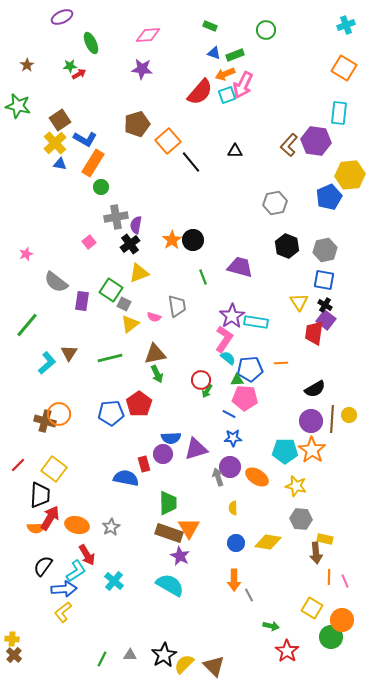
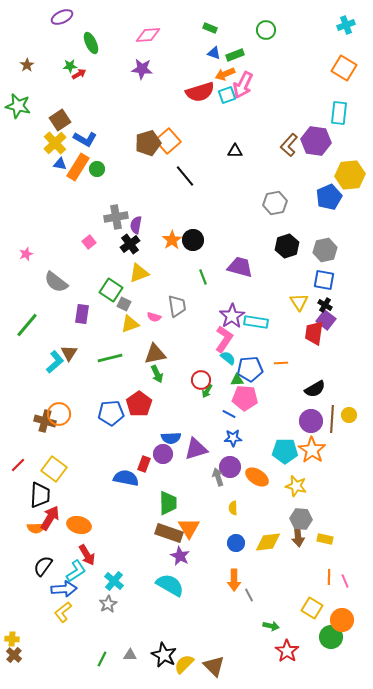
green rectangle at (210, 26): moved 2 px down
red semicircle at (200, 92): rotated 32 degrees clockwise
brown pentagon at (137, 124): moved 11 px right, 19 px down
black line at (191, 162): moved 6 px left, 14 px down
orange rectangle at (93, 163): moved 15 px left, 4 px down
green circle at (101, 187): moved 4 px left, 18 px up
black hexagon at (287, 246): rotated 20 degrees clockwise
purple rectangle at (82, 301): moved 13 px down
yellow triangle at (130, 324): rotated 18 degrees clockwise
cyan L-shape at (47, 363): moved 8 px right, 1 px up
red rectangle at (144, 464): rotated 35 degrees clockwise
orange ellipse at (77, 525): moved 2 px right
gray star at (111, 527): moved 3 px left, 77 px down
yellow diamond at (268, 542): rotated 16 degrees counterclockwise
brown arrow at (316, 553): moved 18 px left, 17 px up
black star at (164, 655): rotated 15 degrees counterclockwise
